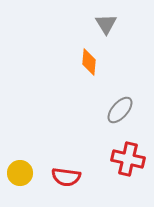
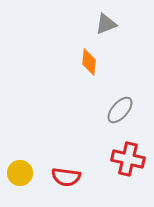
gray triangle: rotated 40 degrees clockwise
